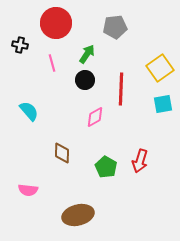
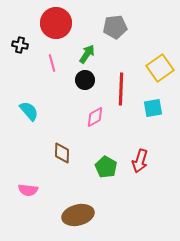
cyan square: moved 10 px left, 4 px down
